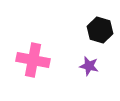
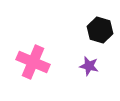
pink cross: moved 2 px down; rotated 12 degrees clockwise
